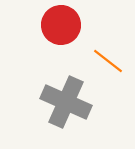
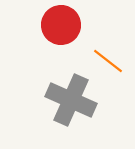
gray cross: moved 5 px right, 2 px up
